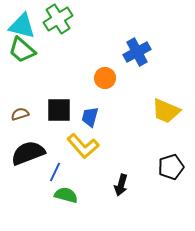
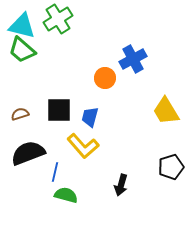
blue cross: moved 4 px left, 7 px down
yellow trapezoid: rotated 36 degrees clockwise
blue line: rotated 12 degrees counterclockwise
